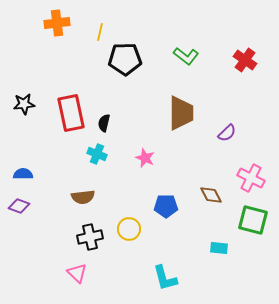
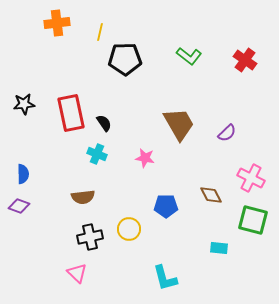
green L-shape: moved 3 px right
brown trapezoid: moved 2 px left, 11 px down; rotated 30 degrees counterclockwise
black semicircle: rotated 132 degrees clockwise
pink star: rotated 12 degrees counterclockwise
blue semicircle: rotated 90 degrees clockwise
